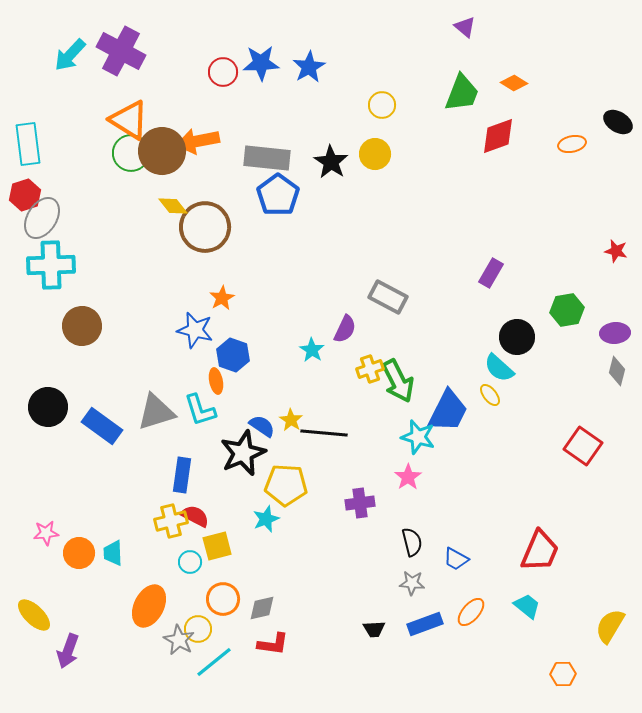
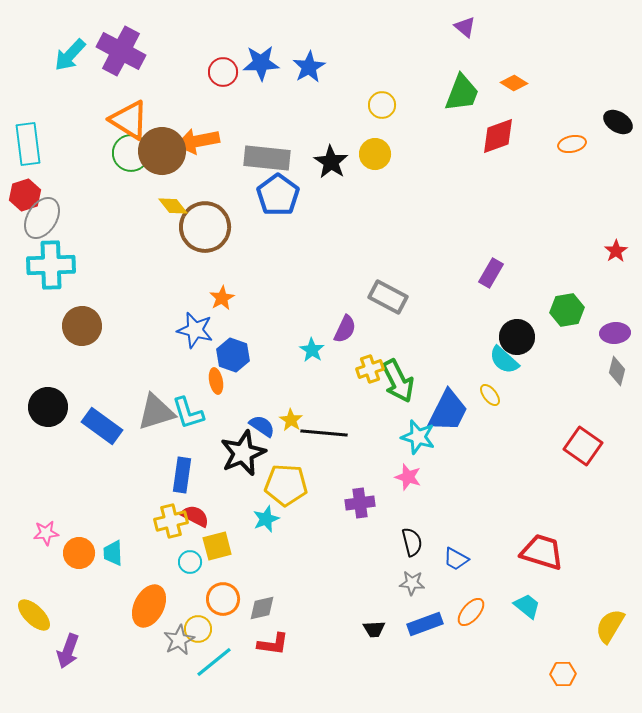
red star at (616, 251): rotated 25 degrees clockwise
cyan semicircle at (499, 368): moved 5 px right, 8 px up
cyan L-shape at (200, 410): moved 12 px left, 3 px down
pink star at (408, 477): rotated 20 degrees counterclockwise
red trapezoid at (540, 551): moved 2 px right, 1 px down; rotated 96 degrees counterclockwise
gray star at (179, 640): rotated 16 degrees clockwise
